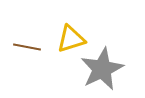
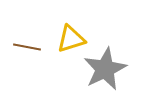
gray star: moved 3 px right
